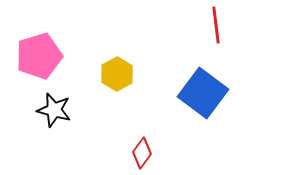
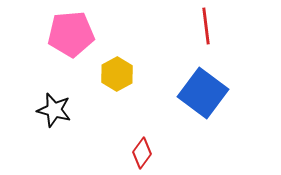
red line: moved 10 px left, 1 px down
pink pentagon: moved 32 px right, 22 px up; rotated 12 degrees clockwise
